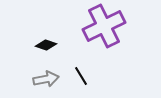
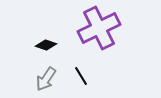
purple cross: moved 5 px left, 2 px down
gray arrow: rotated 135 degrees clockwise
